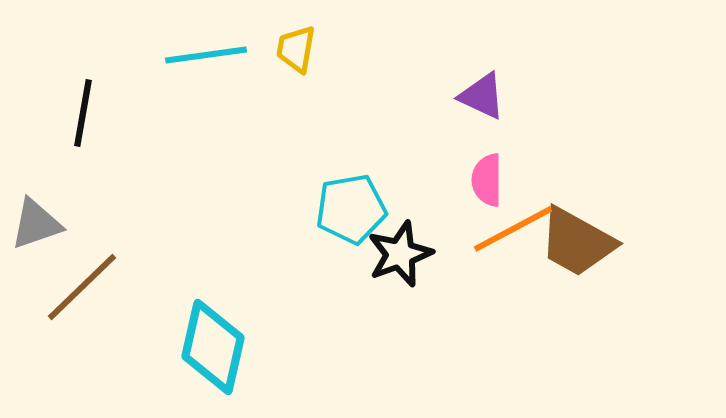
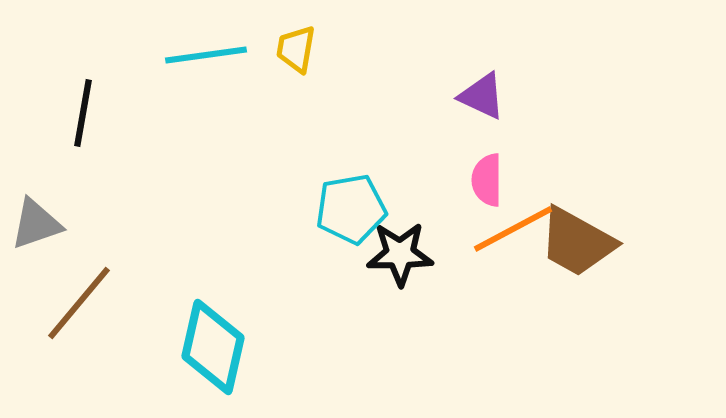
black star: rotated 20 degrees clockwise
brown line: moved 3 px left, 16 px down; rotated 6 degrees counterclockwise
